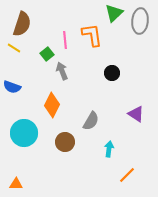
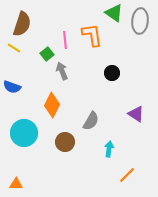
green triangle: rotated 42 degrees counterclockwise
